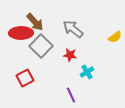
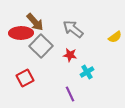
purple line: moved 1 px left, 1 px up
